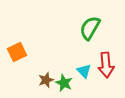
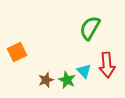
red arrow: moved 1 px right
green star: moved 3 px right, 3 px up
